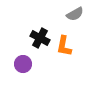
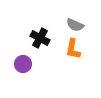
gray semicircle: moved 11 px down; rotated 54 degrees clockwise
orange L-shape: moved 9 px right, 3 px down
